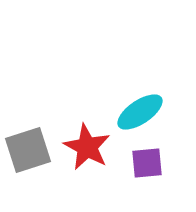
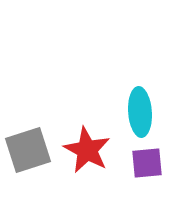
cyan ellipse: rotated 60 degrees counterclockwise
red star: moved 3 px down
